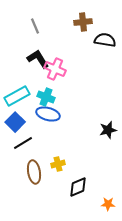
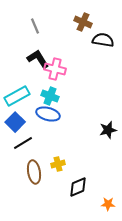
brown cross: rotated 30 degrees clockwise
black semicircle: moved 2 px left
pink cross: rotated 10 degrees counterclockwise
cyan cross: moved 4 px right, 1 px up
